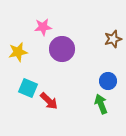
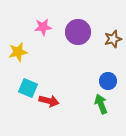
purple circle: moved 16 px right, 17 px up
red arrow: rotated 30 degrees counterclockwise
